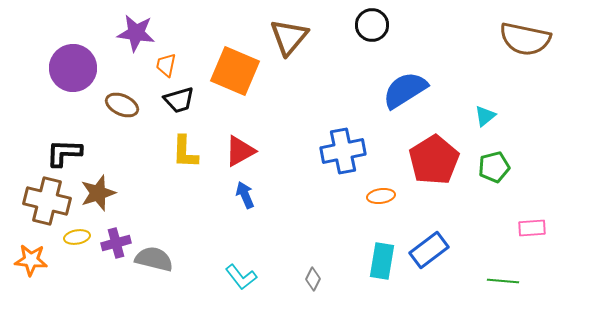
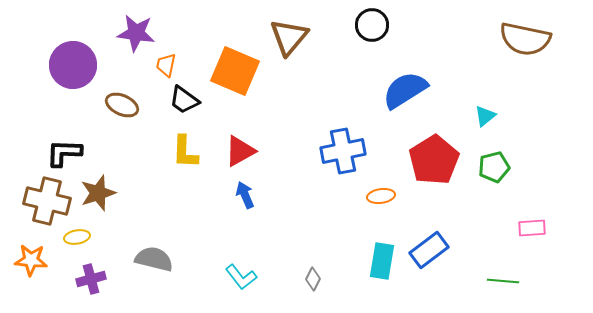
purple circle: moved 3 px up
black trapezoid: moved 5 px right; rotated 52 degrees clockwise
purple cross: moved 25 px left, 36 px down
